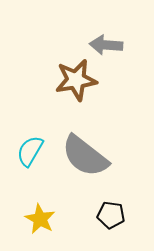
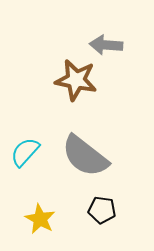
brown star: rotated 21 degrees clockwise
cyan semicircle: moved 5 px left, 1 px down; rotated 12 degrees clockwise
black pentagon: moved 9 px left, 5 px up
